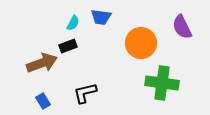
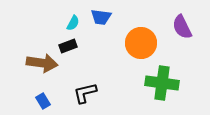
brown arrow: rotated 28 degrees clockwise
